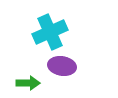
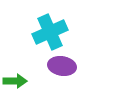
green arrow: moved 13 px left, 2 px up
